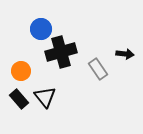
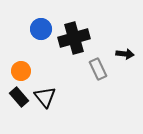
black cross: moved 13 px right, 14 px up
gray rectangle: rotated 10 degrees clockwise
black rectangle: moved 2 px up
